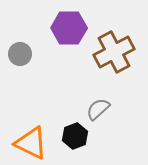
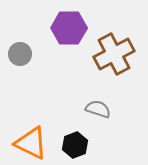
brown cross: moved 2 px down
gray semicircle: rotated 60 degrees clockwise
black hexagon: moved 9 px down
